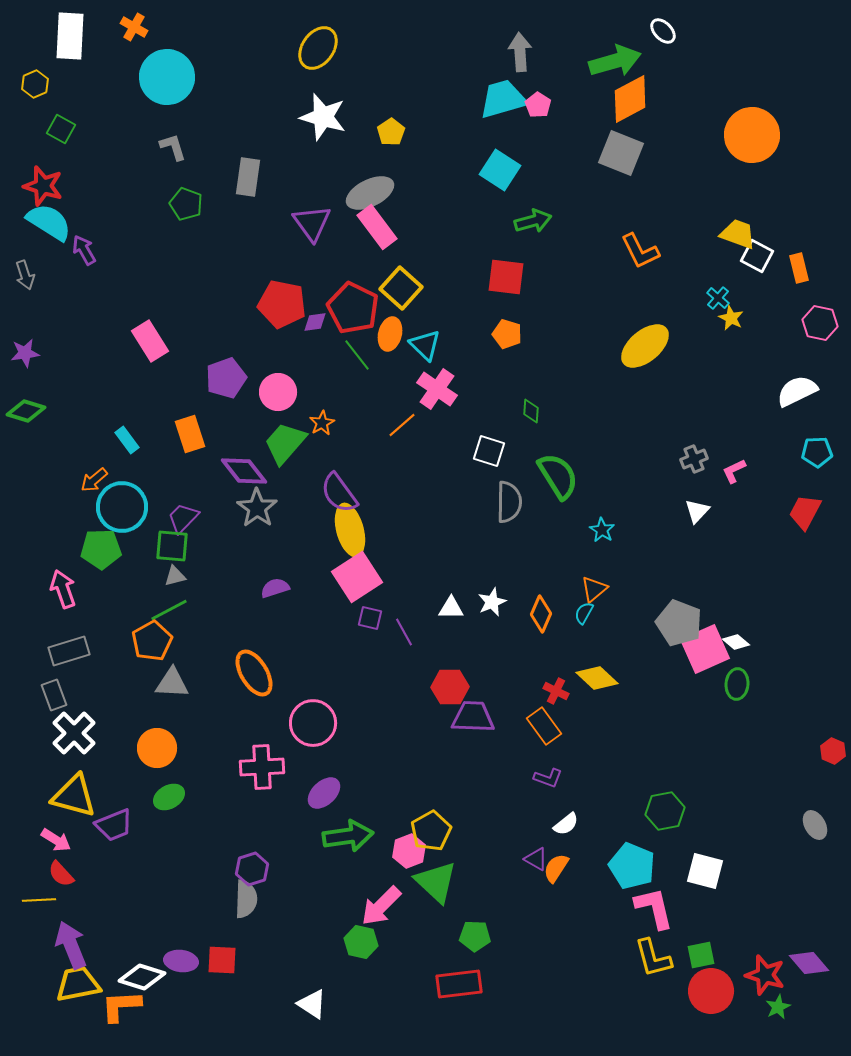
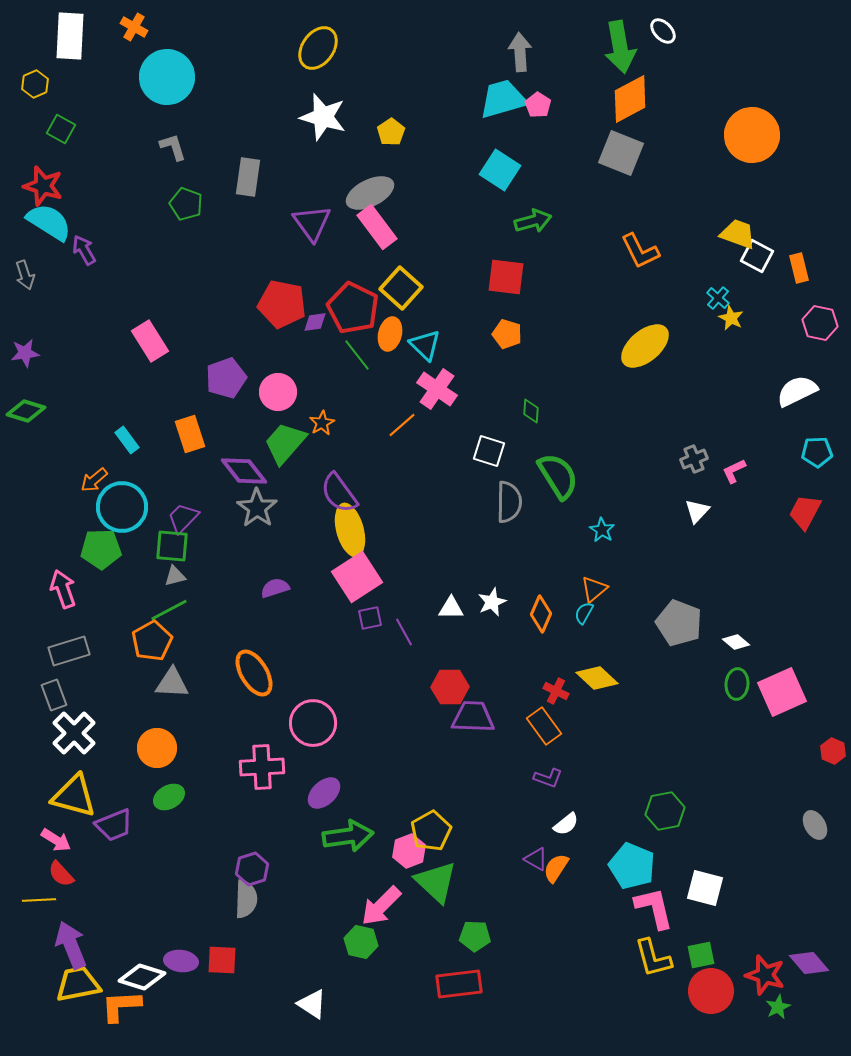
green arrow at (615, 61): moved 5 px right, 14 px up; rotated 96 degrees clockwise
purple square at (370, 618): rotated 25 degrees counterclockwise
pink square at (705, 649): moved 77 px right, 43 px down
white square at (705, 871): moved 17 px down
